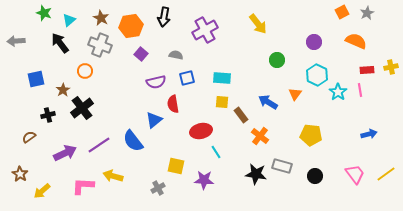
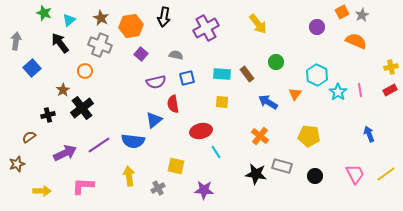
gray star at (367, 13): moved 5 px left, 2 px down
purple cross at (205, 30): moved 1 px right, 2 px up
gray arrow at (16, 41): rotated 102 degrees clockwise
purple circle at (314, 42): moved 3 px right, 15 px up
green circle at (277, 60): moved 1 px left, 2 px down
red rectangle at (367, 70): moved 23 px right, 20 px down; rotated 24 degrees counterclockwise
cyan rectangle at (222, 78): moved 4 px up
blue square at (36, 79): moved 4 px left, 11 px up; rotated 30 degrees counterclockwise
brown rectangle at (241, 115): moved 6 px right, 41 px up
blue arrow at (369, 134): rotated 98 degrees counterclockwise
yellow pentagon at (311, 135): moved 2 px left, 1 px down
blue semicircle at (133, 141): rotated 45 degrees counterclockwise
brown star at (20, 174): moved 3 px left, 10 px up; rotated 21 degrees clockwise
pink trapezoid at (355, 174): rotated 10 degrees clockwise
yellow arrow at (113, 176): moved 16 px right; rotated 66 degrees clockwise
purple star at (204, 180): moved 10 px down
yellow arrow at (42, 191): rotated 138 degrees counterclockwise
